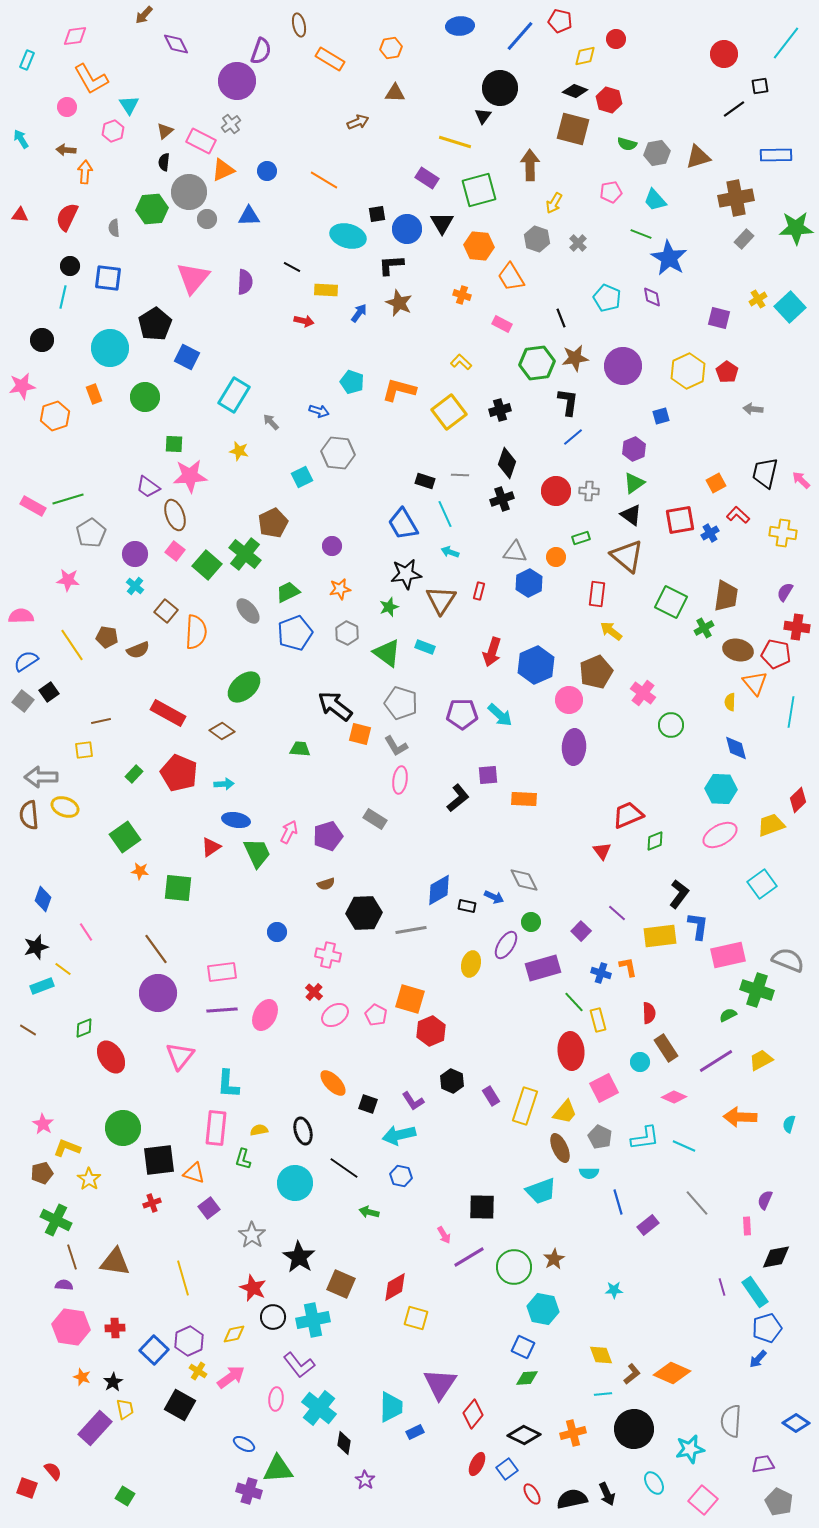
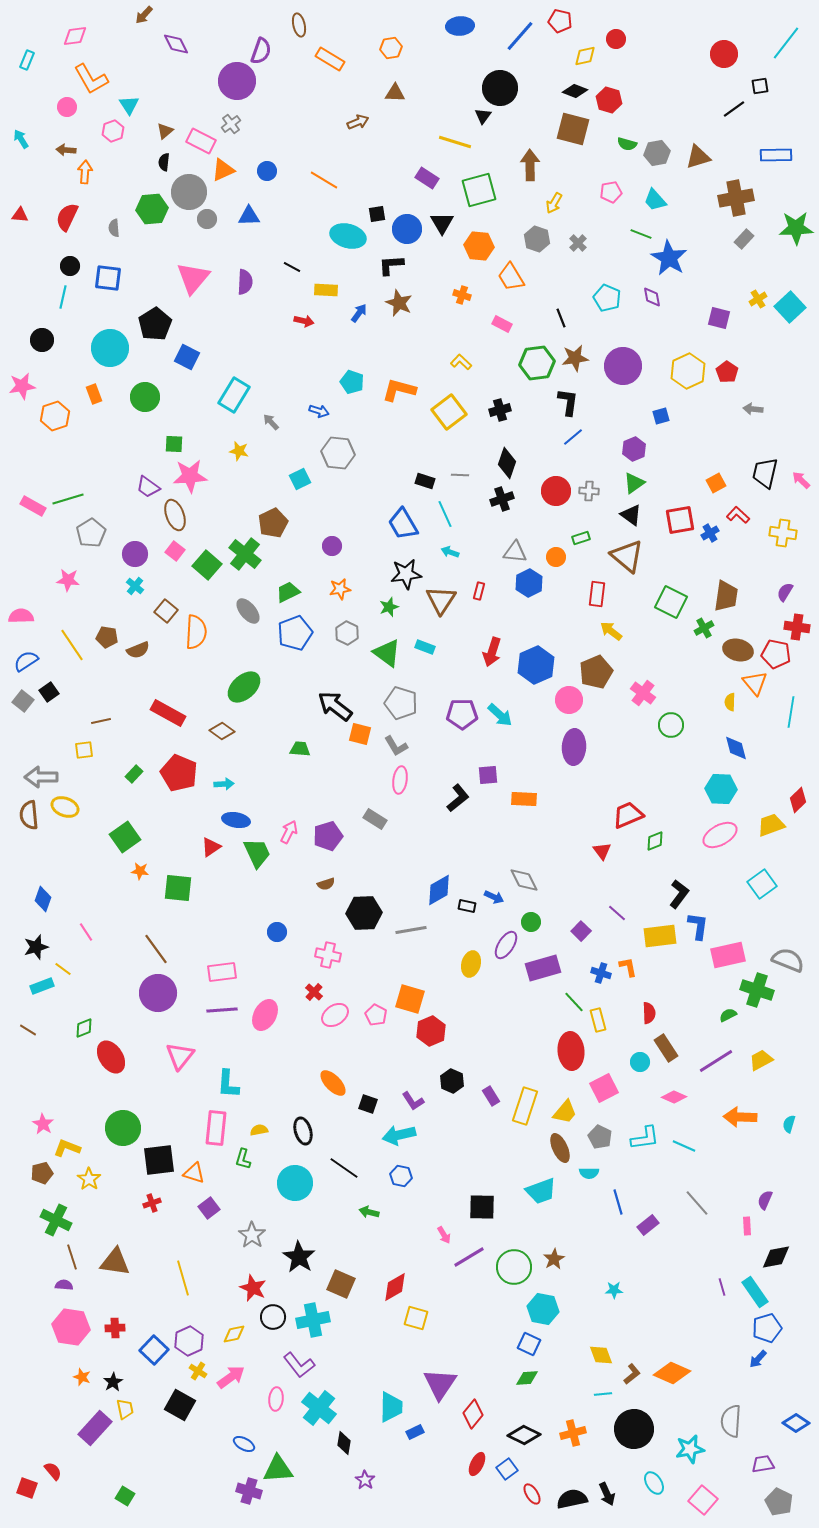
cyan square at (302, 477): moved 2 px left, 2 px down
blue square at (523, 1347): moved 6 px right, 3 px up
